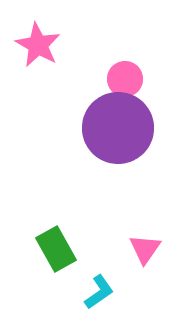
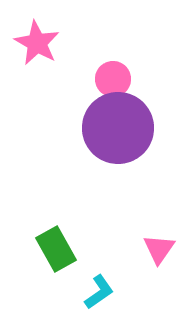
pink star: moved 1 px left, 2 px up
pink circle: moved 12 px left
pink triangle: moved 14 px right
